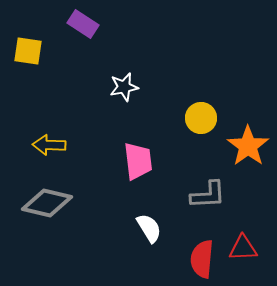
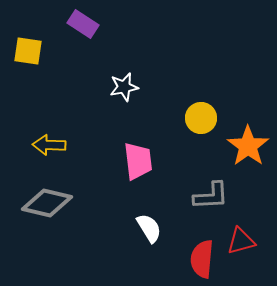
gray L-shape: moved 3 px right, 1 px down
red triangle: moved 2 px left, 7 px up; rotated 12 degrees counterclockwise
